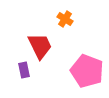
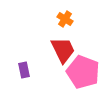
red trapezoid: moved 23 px right, 4 px down
pink pentagon: moved 4 px left, 1 px down
